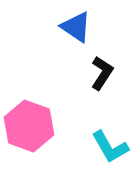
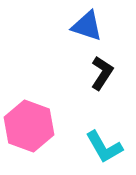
blue triangle: moved 11 px right, 1 px up; rotated 16 degrees counterclockwise
cyan L-shape: moved 6 px left
